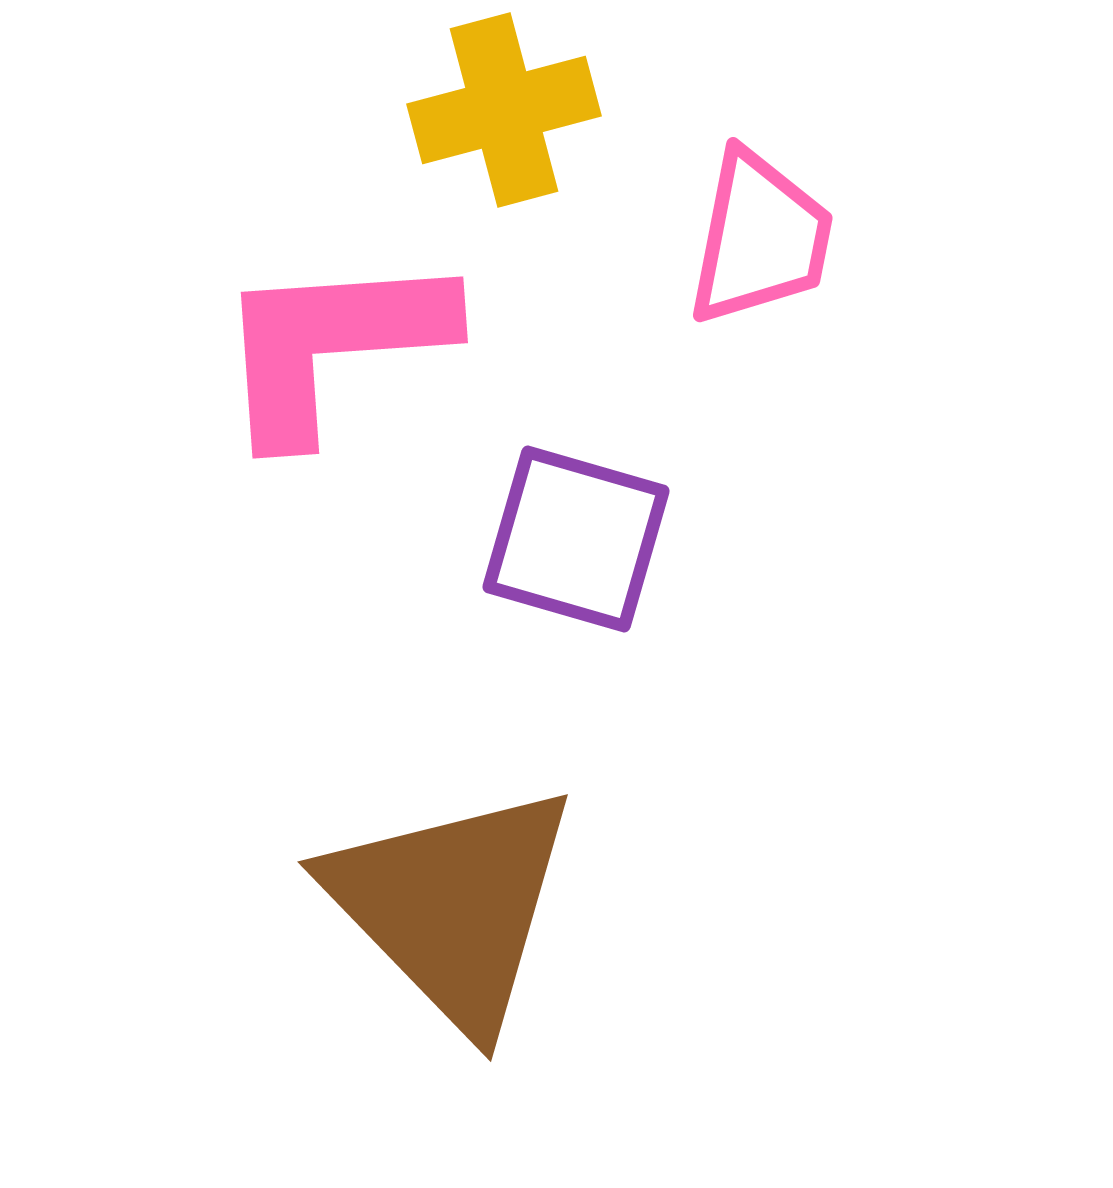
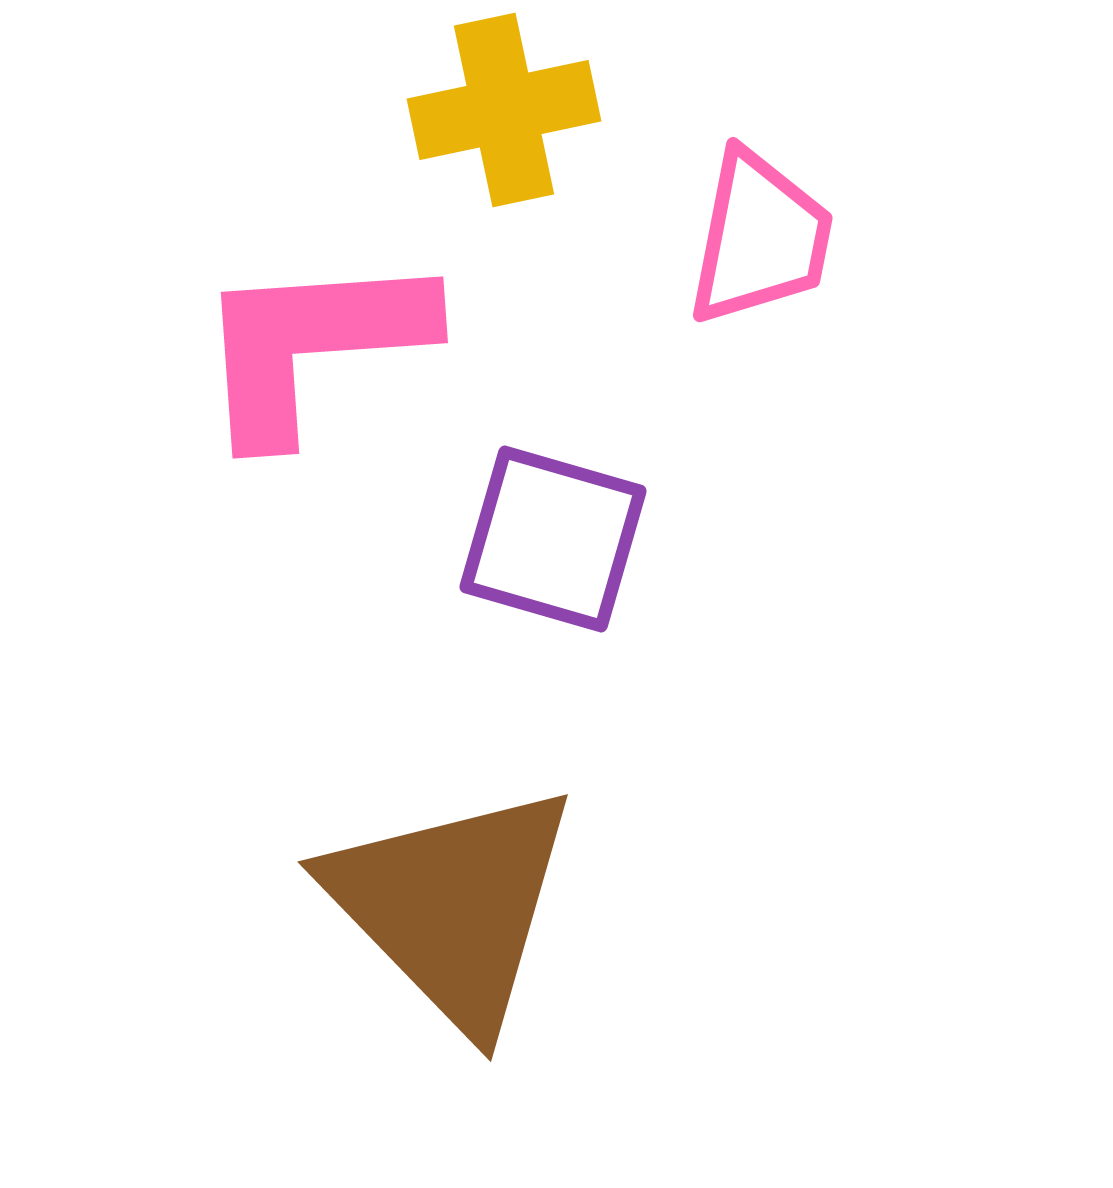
yellow cross: rotated 3 degrees clockwise
pink L-shape: moved 20 px left
purple square: moved 23 px left
